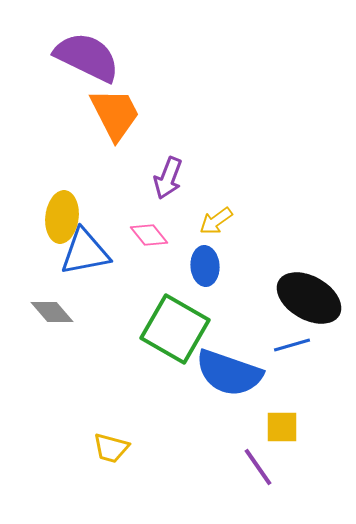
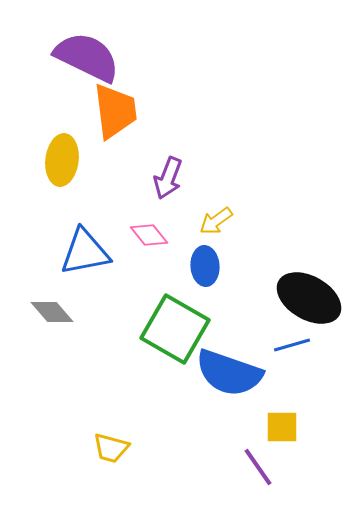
orange trapezoid: moved 3 px up; rotated 20 degrees clockwise
yellow ellipse: moved 57 px up
